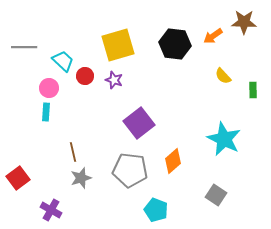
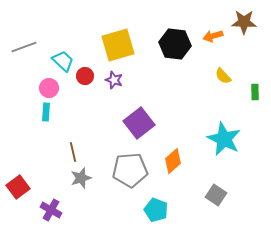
orange arrow: rotated 18 degrees clockwise
gray line: rotated 20 degrees counterclockwise
green rectangle: moved 2 px right, 2 px down
gray pentagon: rotated 12 degrees counterclockwise
red square: moved 9 px down
